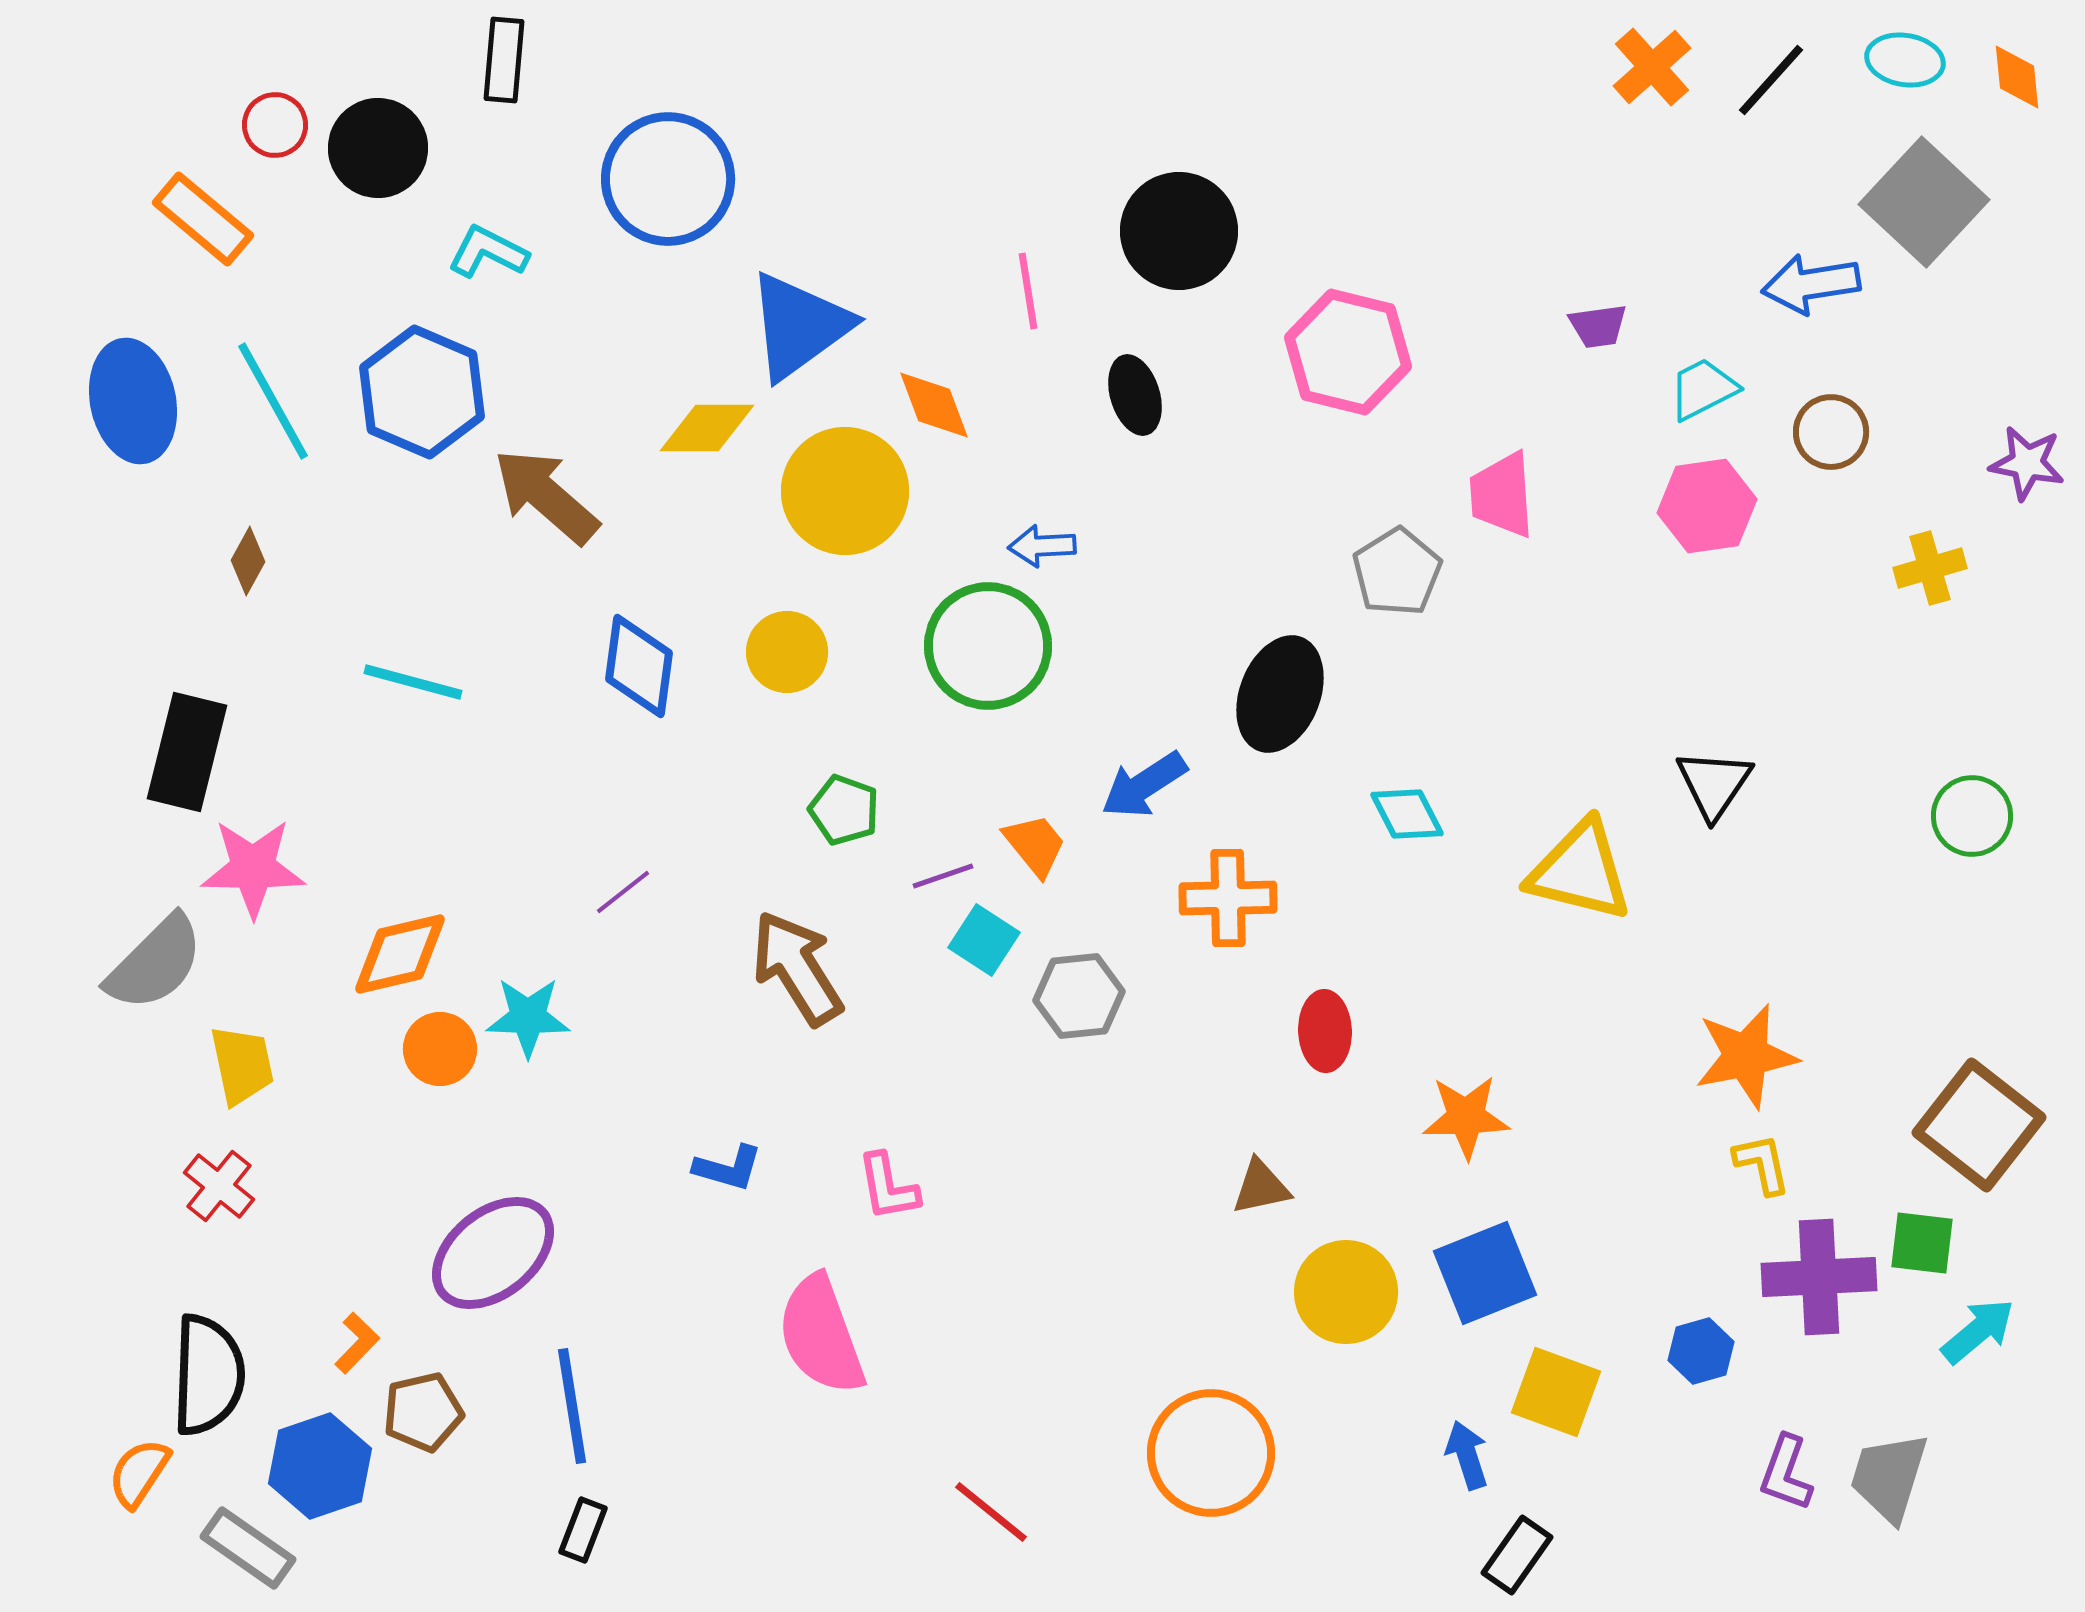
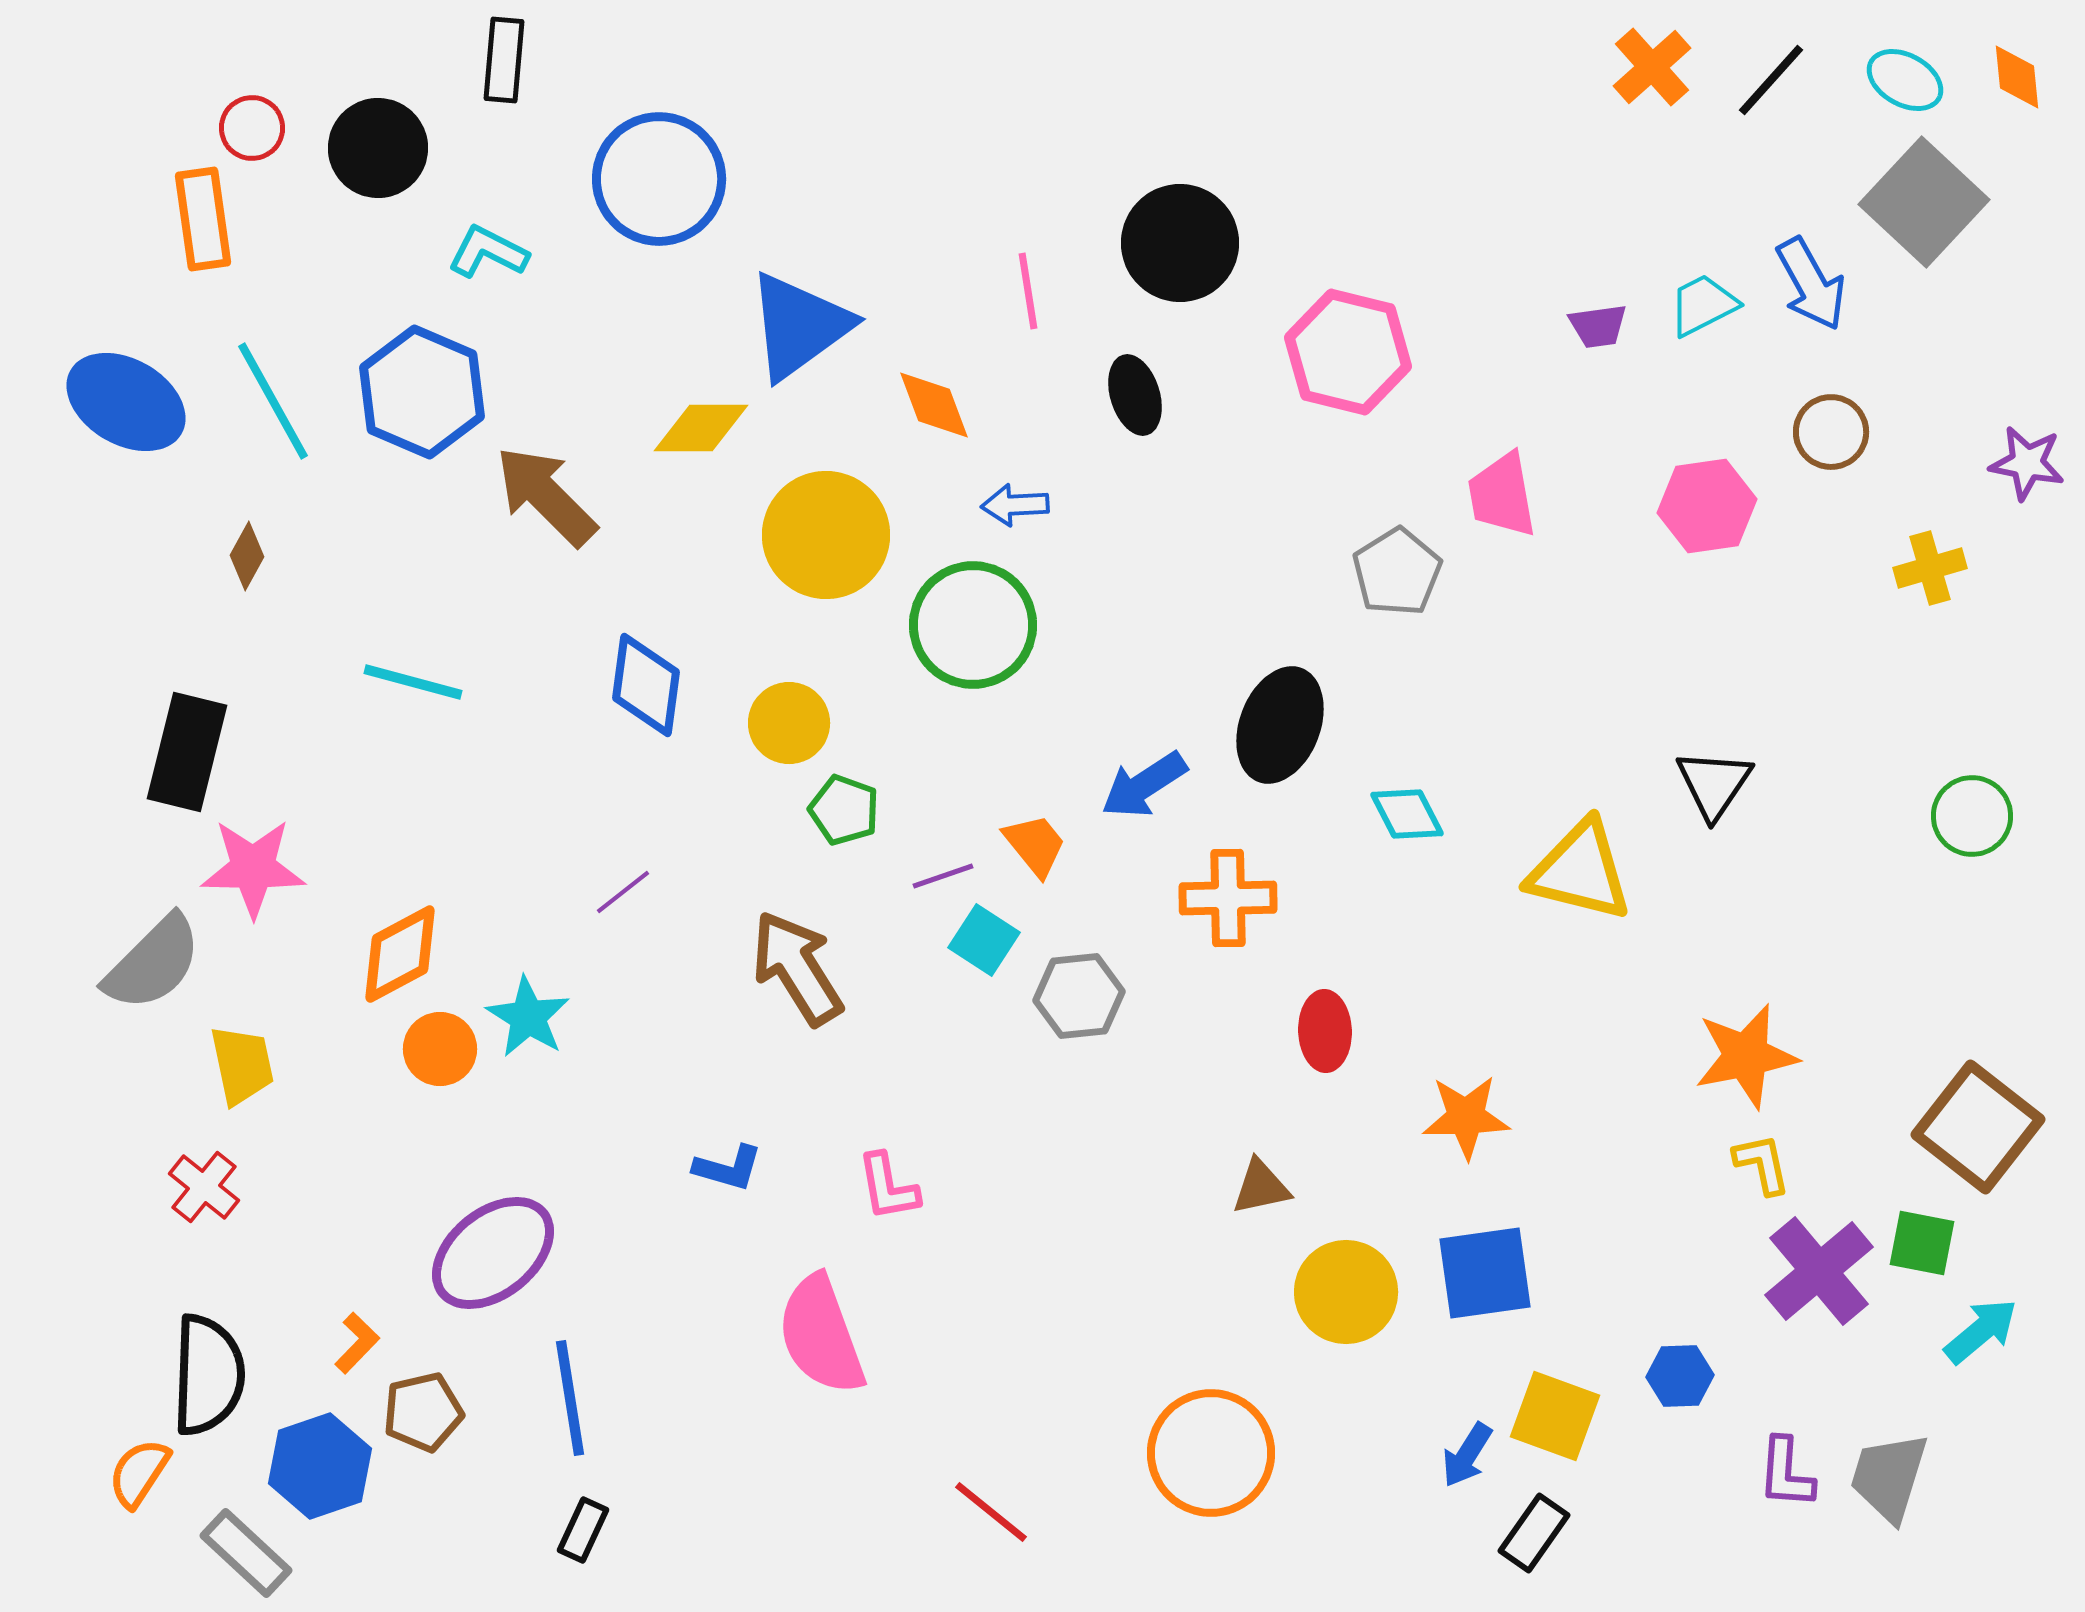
cyan ellipse at (1905, 60): moved 20 px down; rotated 20 degrees clockwise
red circle at (275, 125): moved 23 px left, 3 px down
blue circle at (668, 179): moved 9 px left
orange rectangle at (203, 219): rotated 42 degrees clockwise
black circle at (1179, 231): moved 1 px right, 12 px down
blue arrow at (1811, 284): rotated 110 degrees counterclockwise
cyan trapezoid at (1703, 389): moved 84 px up
blue ellipse at (133, 401): moved 7 px left, 1 px down; rotated 48 degrees counterclockwise
yellow diamond at (707, 428): moved 6 px left
yellow circle at (845, 491): moved 19 px left, 44 px down
pink trapezoid at (1502, 495): rotated 6 degrees counterclockwise
brown arrow at (546, 496): rotated 4 degrees clockwise
blue arrow at (1042, 546): moved 27 px left, 41 px up
brown diamond at (248, 561): moved 1 px left, 5 px up
green circle at (988, 646): moved 15 px left, 21 px up
yellow circle at (787, 652): moved 2 px right, 71 px down
blue diamond at (639, 666): moved 7 px right, 19 px down
black ellipse at (1280, 694): moved 31 px down
orange diamond at (400, 954): rotated 15 degrees counterclockwise
gray semicircle at (155, 963): moved 2 px left
cyan star at (528, 1017): rotated 30 degrees clockwise
brown square at (1979, 1125): moved 1 px left, 2 px down
red cross at (219, 1186): moved 15 px left, 1 px down
green square at (1922, 1243): rotated 4 degrees clockwise
blue square at (1485, 1273): rotated 14 degrees clockwise
purple cross at (1819, 1277): moved 6 px up; rotated 37 degrees counterclockwise
cyan arrow at (1978, 1331): moved 3 px right
blue hexagon at (1701, 1351): moved 21 px left, 25 px down; rotated 14 degrees clockwise
yellow square at (1556, 1392): moved 1 px left, 24 px down
blue line at (572, 1406): moved 2 px left, 8 px up
blue arrow at (1467, 1455): rotated 130 degrees counterclockwise
purple L-shape at (1786, 1473): rotated 16 degrees counterclockwise
black rectangle at (583, 1530): rotated 4 degrees clockwise
gray rectangle at (248, 1548): moved 2 px left, 5 px down; rotated 8 degrees clockwise
black rectangle at (1517, 1555): moved 17 px right, 22 px up
